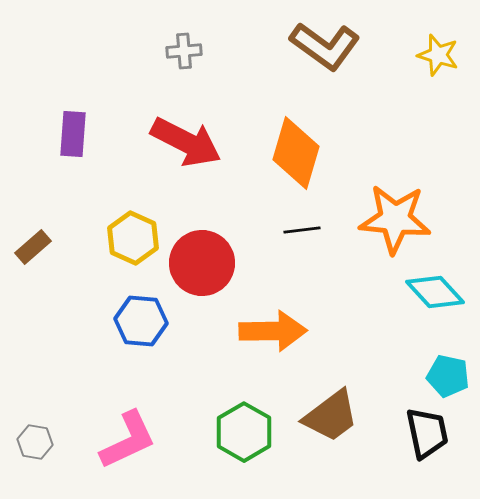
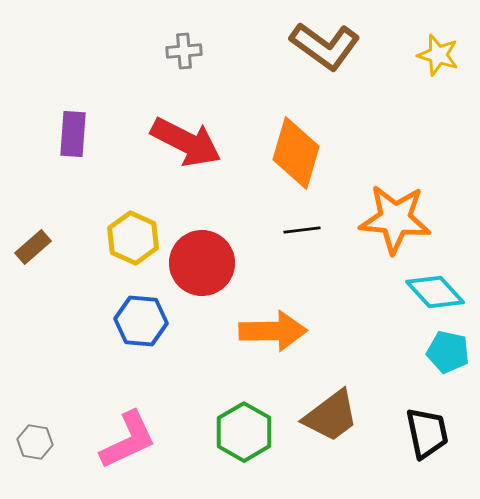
cyan pentagon: moved 24 px up
